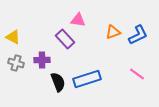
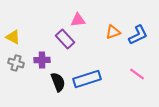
pink triangle: rotated 14 degrees counterclockwise
